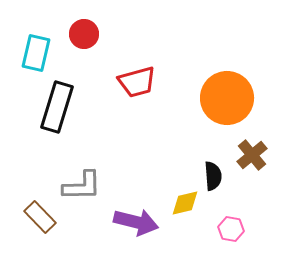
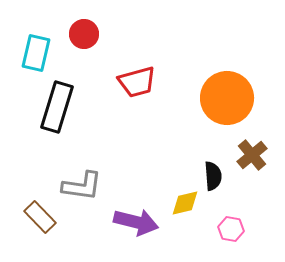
gray L-shape: rotated 9 degrees clockwise
